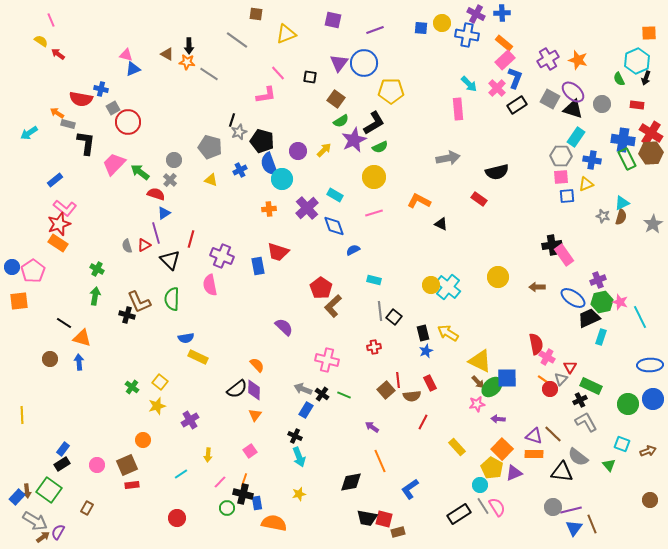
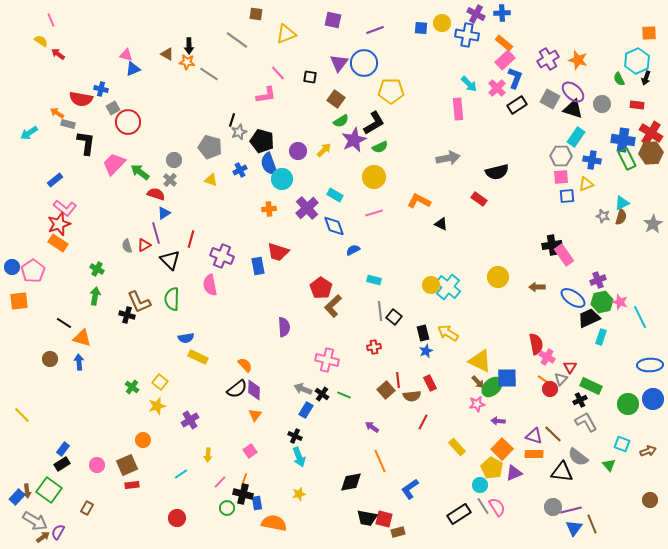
purple semicircle at (284, 327): rotated 42 degrees clockwise
orange semicircle at (257, 365): moved 12 px left
yellow line at (22, 415): rotated 42 degrees counterclockwise
purple arrow at (498, 419): moved 2 px down
